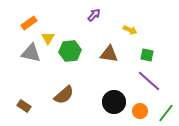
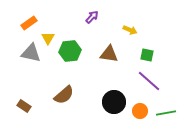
purple arrow: moved 2 px left, 2 px down
green line: rotated 42 degrees clockwise
